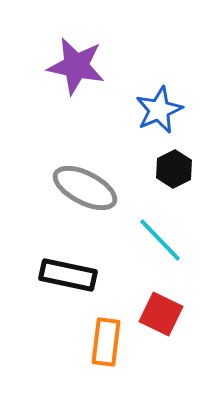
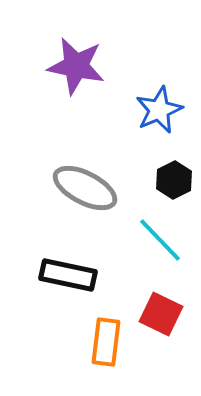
black hexagon: moved 11 px down
